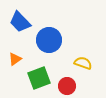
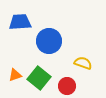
blue trapezoid: rotated 130 degrees clockwise
blue circle: moved 1 px down
orange triangle: moved 16 px down; rotated 16 degrees clockwise
green square: rotated 30 degrees counterclockwise
